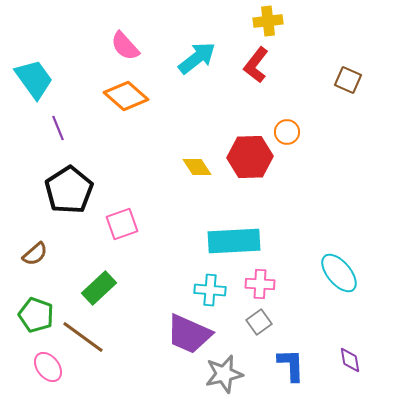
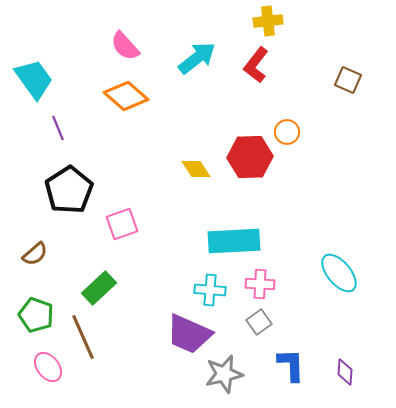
yellow diamond: moved 1 px left, 2 px down
brown line: rotated 30 degrees clockwise
purple diamond: moved 5 px left, 12 px down; rotated 12 degrees clockwise
